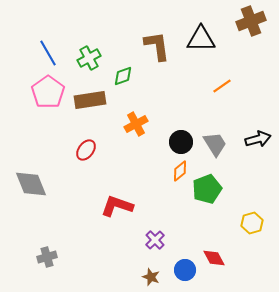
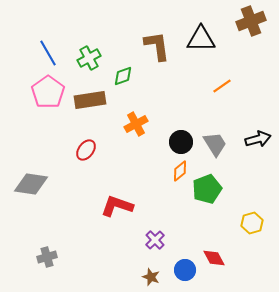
gray diamond: rotated 60 degrees counterclockwise
